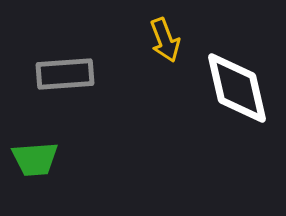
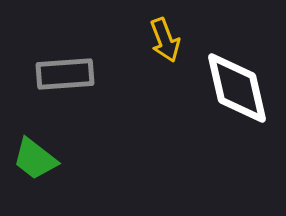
green trapezoid: rotated 42 degrees clockwise
